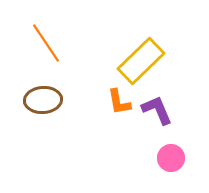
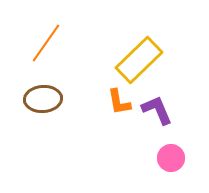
orange line: rotated 69 degrees clockwise
yellow rectangle: moved 2 px left, 1 px up
brown ellipse: moved 1 px up
